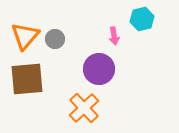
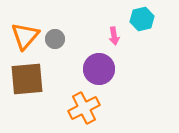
orange cross: rotated 16 degrees clockwise
